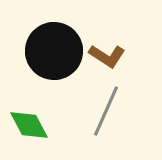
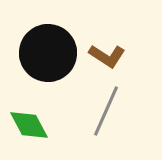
black circle: moved 6 px left, 2 px down
